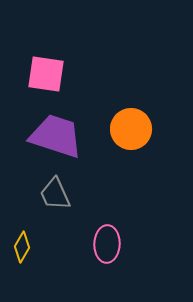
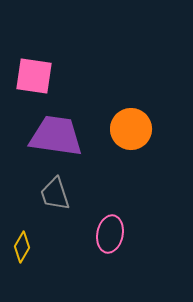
pink square: moved 12 px left, 2 px down
purple trapezoid: rotated 10 degrees counterclockwise
gray trapezoid: rotated 6 degrees clockwise
pink ellipse: moved 3 px right, 10 px up; rotated 9 degrees clockwise
